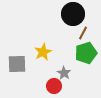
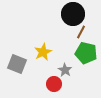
brown line: moved 2 px left, 1 px up
green pentagon: rotated 30 degrees clockwise
gray square: rotated 24 degrees clockwise
gray star: moved 1 px right, 3 px up
red circle: moved 2 px up
